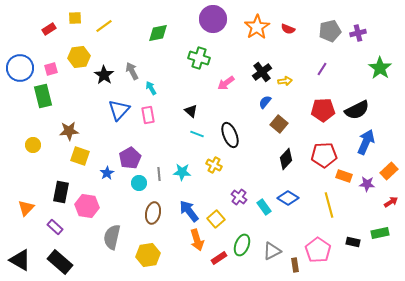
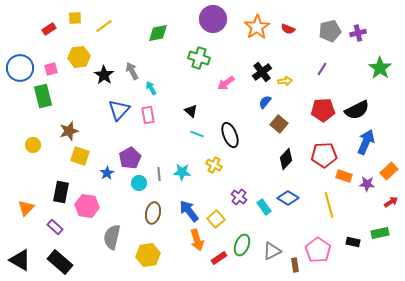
brown star at (69, 131): rotated 12 degrees counterclockwise
